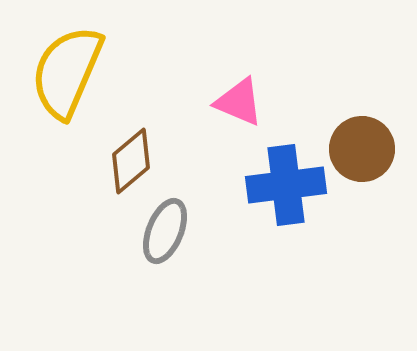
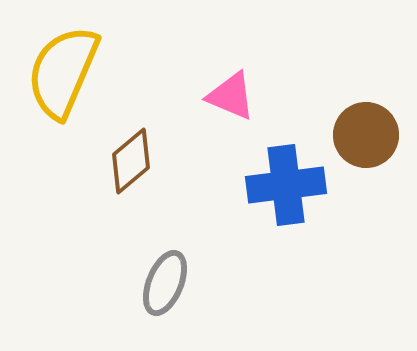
yellow semicircle: moved 4 px left
pink triangle: moved 8 px left, 6 px up
brown circle: moved 4 px right, 14 px up
gray ellipse: moved 52 px down
